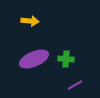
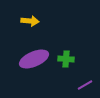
purple line: moved 10 px right
